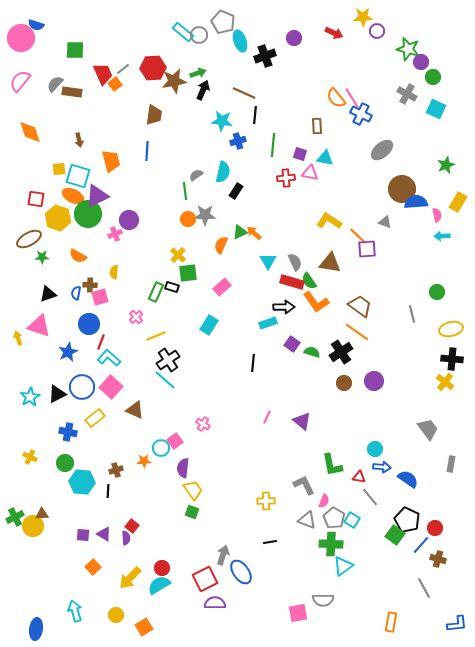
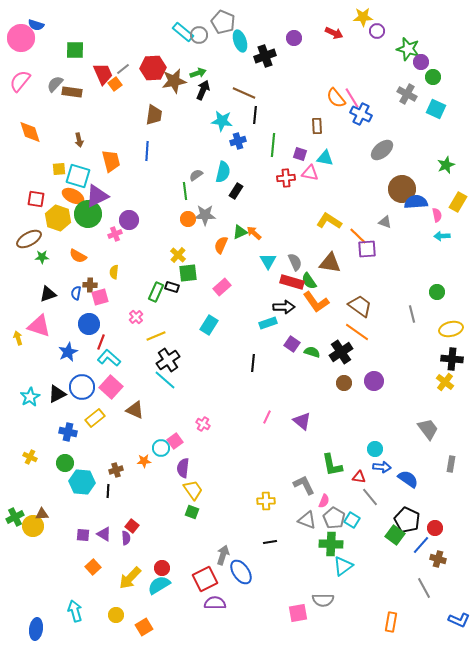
blue L-shape at (457, 624): moved 2 px right, 4 px up; rotated 30 degrees clockwise
